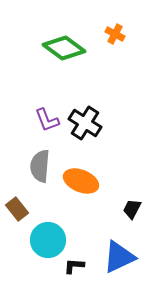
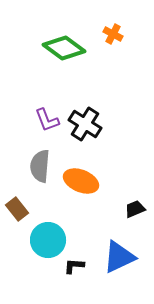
orange cross: moved 2 px left
black cross: moved 1 px down
black trapezoid: moved 3 px right; rotated 40 degrees clockwise
